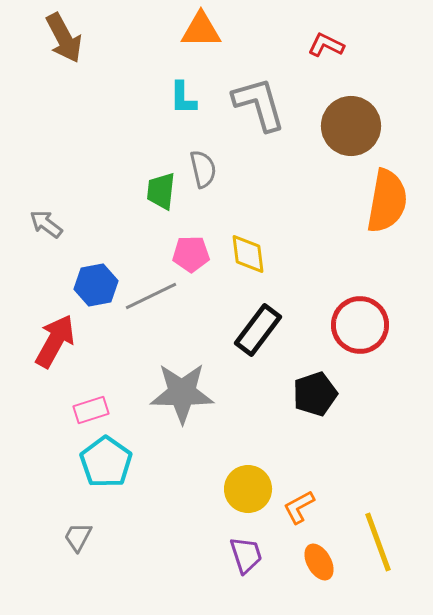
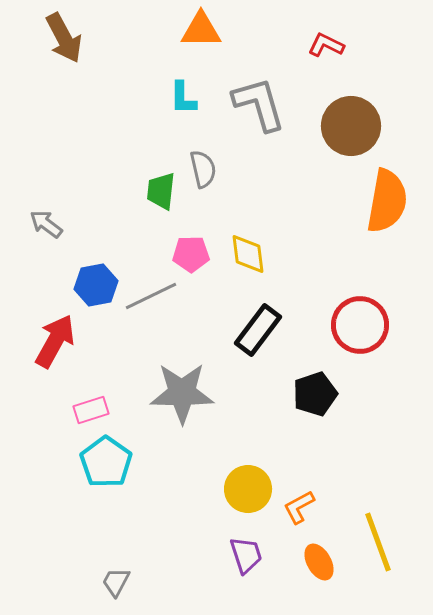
gray trapezoid: moved 38 px right, 45 px down
